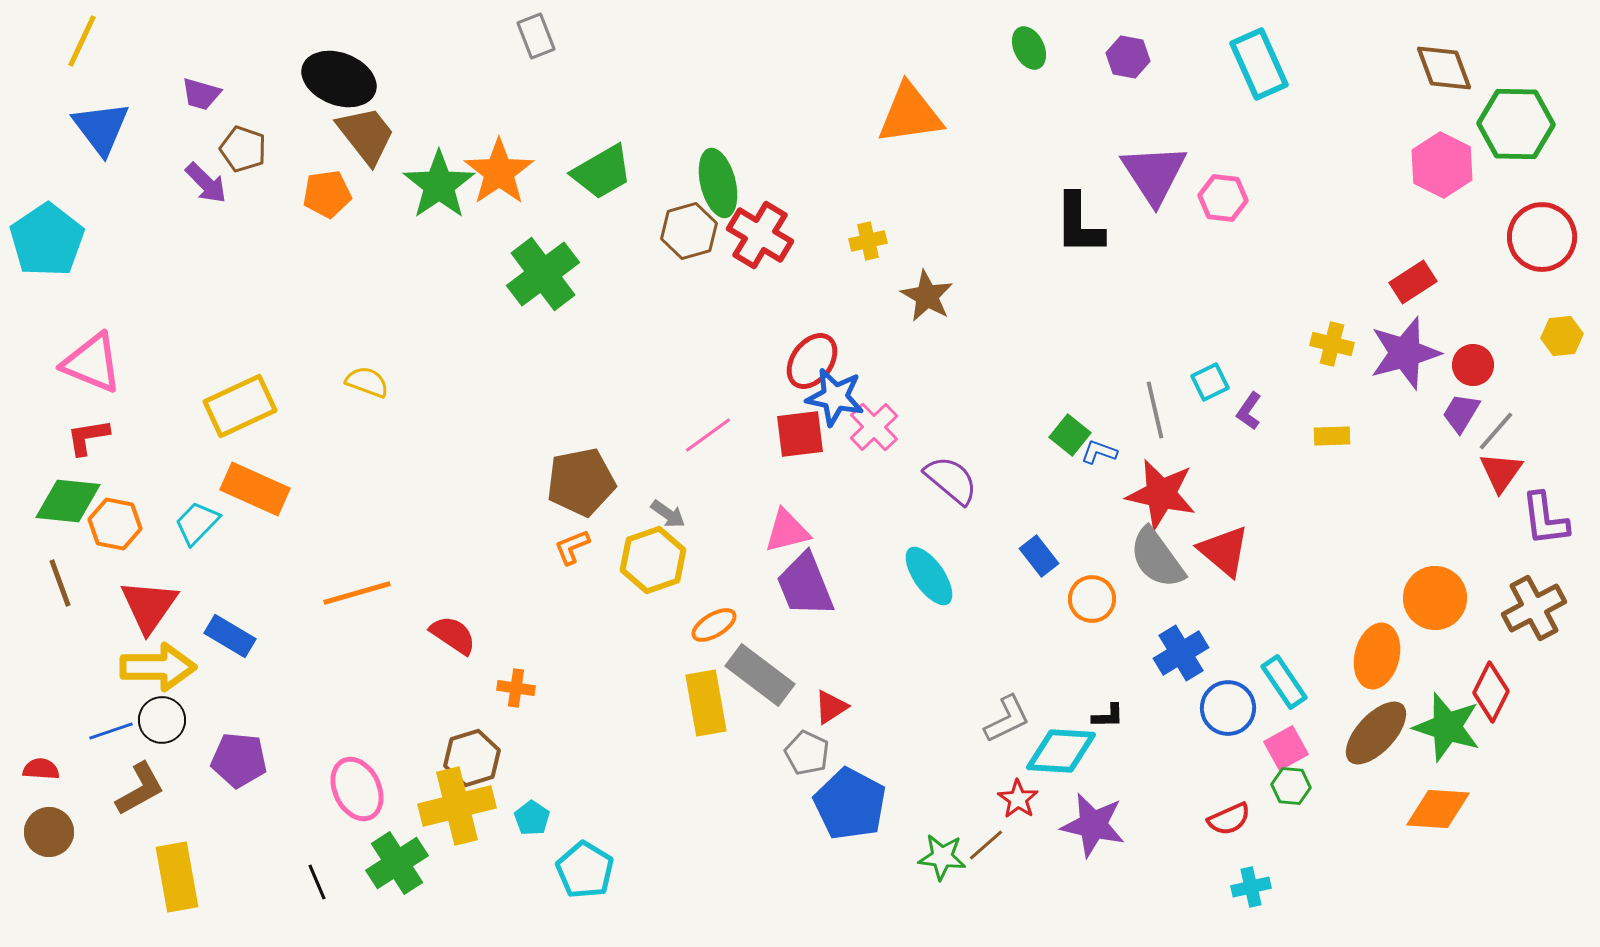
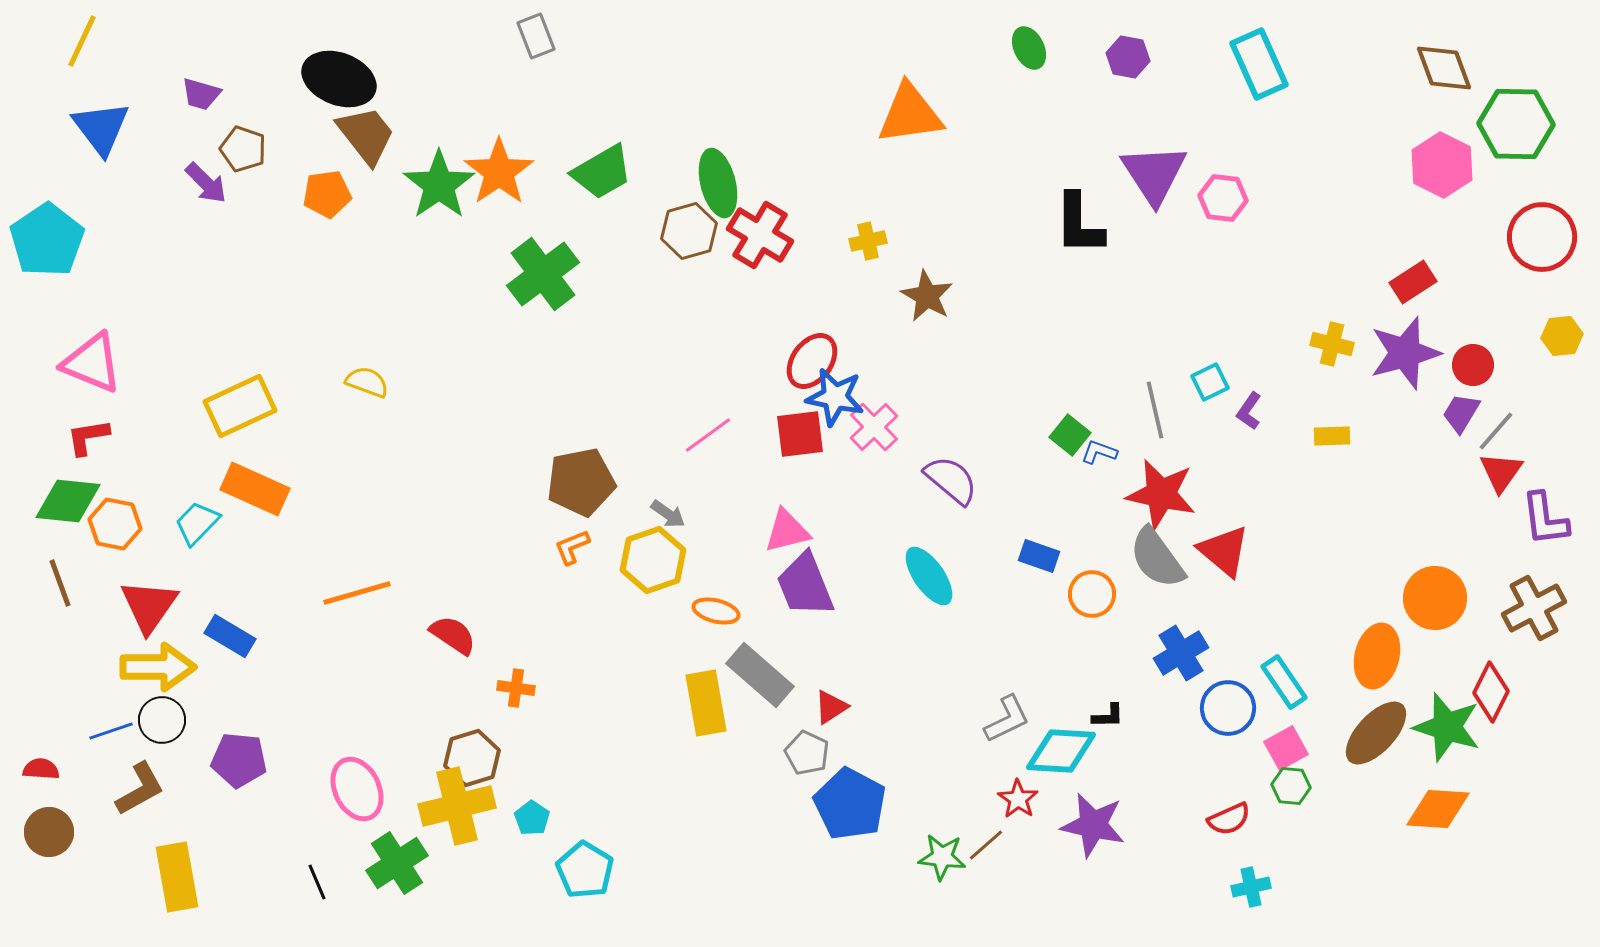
blue rectangle at (1039, 556): rotated 33 degrees counterclockwise
orange circle at (1092, 599): moved 5 px up
orange ellipse at (714, 625): moved 2 px right, 14 px up; rotated 45 degrees clockwise
gray rectangle at (760, 675): rotated 4 degrees clockwise
